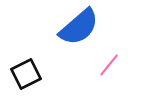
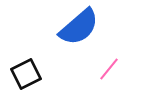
pink line: moved 4 px down
